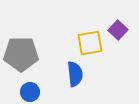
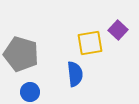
gray pentagon: rotated 16 degrees clockwise
